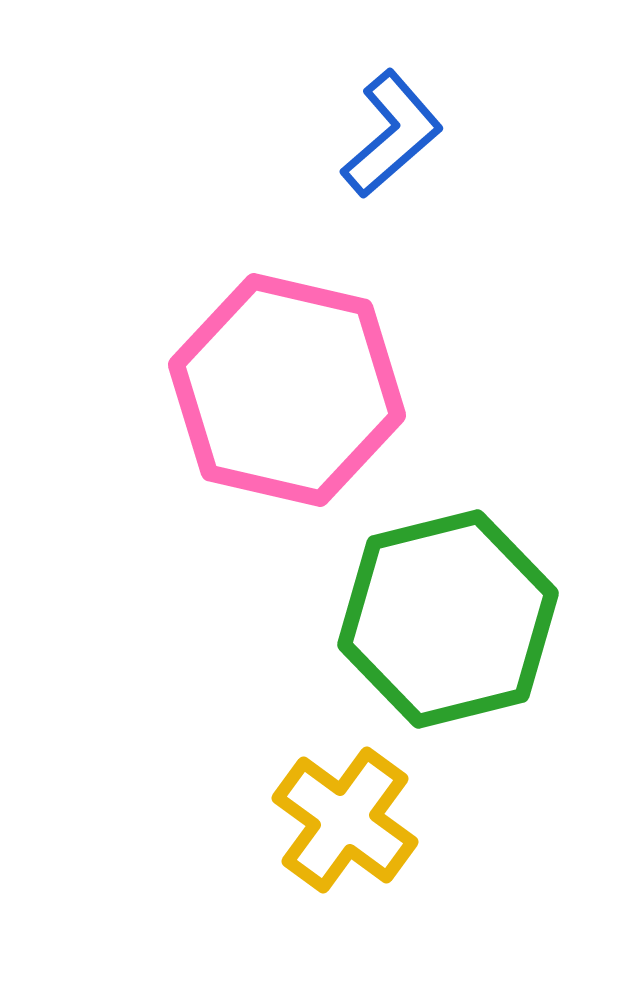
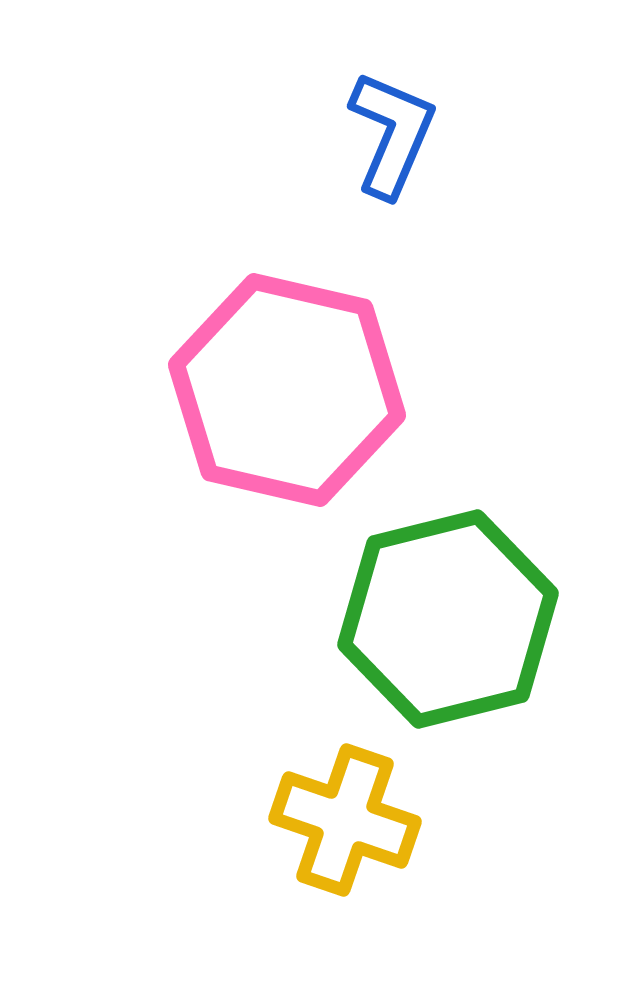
blue L-shape: rotated 26 degrees counterclockwise
yellow cross: rotated 17 degrees counterclockwise
